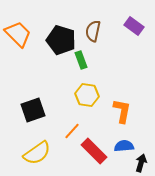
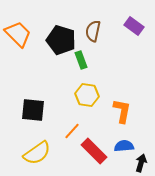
black square: rotated 25 degrees clockwise
